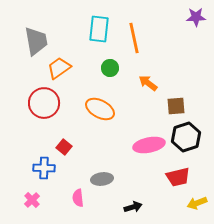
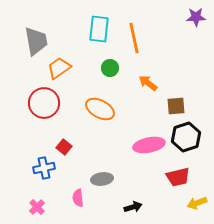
blue cross: rotated 15 degrees counterclockwise
pink cross: moved 5 px right, 7 px down
